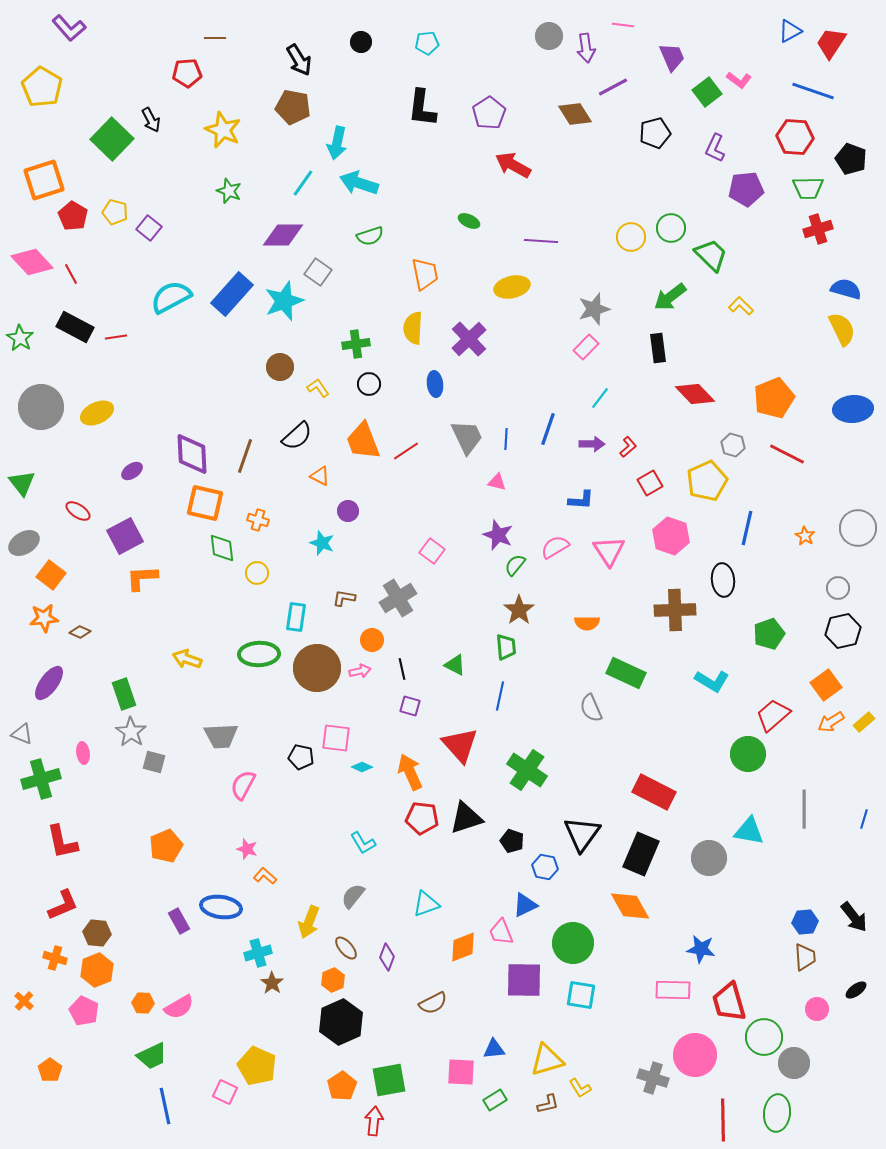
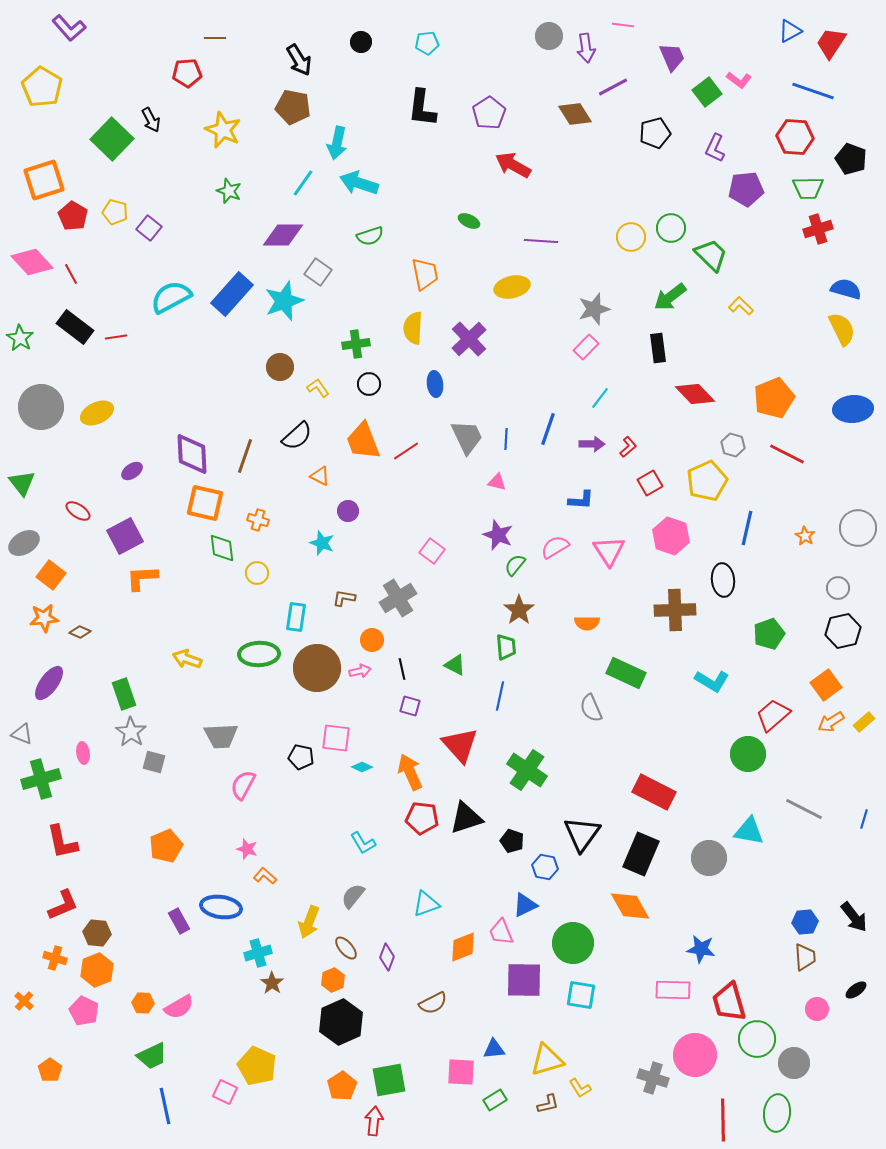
black rectangle at (75, 327): rotated 9 degrees clockwise
gray line at (804, 809): rotated 63 degrees counterclockwise
green circle at (764, 1037): moved 7 px left, 2 px down
